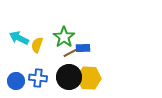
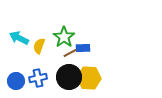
yellow semicircle: moved 2 px right, 1 px down
blue cross: rotated 18 degrees counterclockwise
